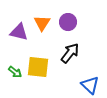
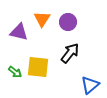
orange triangle: moved 4 px up
blue triangle: rotated 36 degrees clockwise
